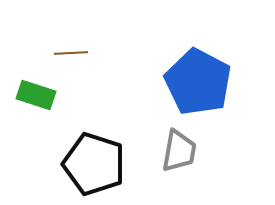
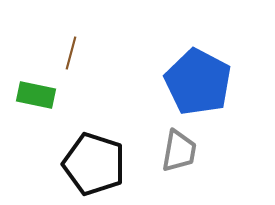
brown line: rotated 72 degrees counterclockwise
green rectangle: rotated 6 degrees counterclockwise
